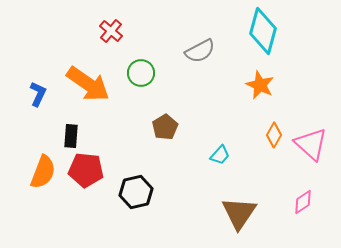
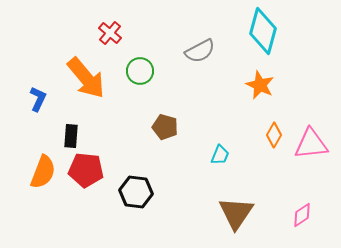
red cross: moved 1 px left, 2 px down
green circle: moved 1 px left, 2 px up
orange arrow: moved 2 px left, 6 px up; rotated 15 degrees clockwise
blue L-shape: moved 5 px down
brown pentagon: rotated 25 degrees counterclockwise
pink triangle: rotated 48 degrees counterclockwise
cyan trapezoid: rotated 20 degrees counterclockwise
black hexagon: rotated 20 degrees clockwise
pink diamond: moved 1 px left, 13 px down
brown triangle: moved 3 px left
